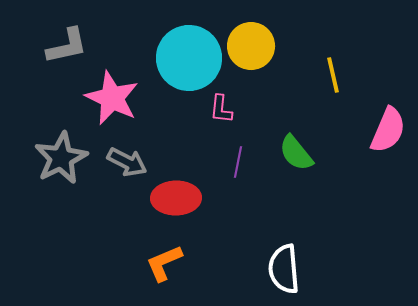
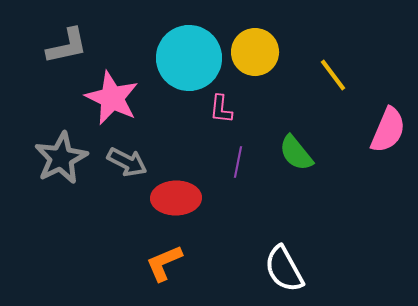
yellow circle: moved 4 px right, 6 px down
yellow line: rotated 24 degrees counterclockwise
white semicircle: rotated 24 degrees counterclockwise
